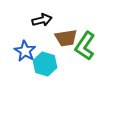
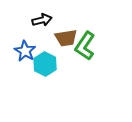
cyan hexagon: rotated 10 degrees clockwise
